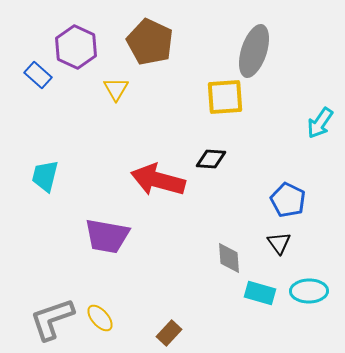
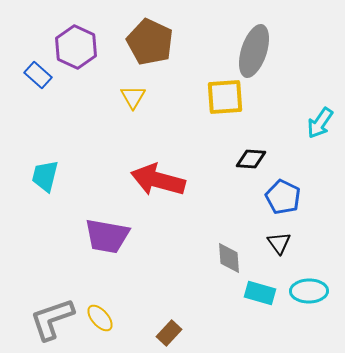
yellow triangle: moved 17 px right, 8 px down
black diamond: moved 40 px right
blue pentagon: moved 5 px left, 3 px up
